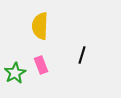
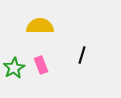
yellow semicircle: rotated 88 degrees clockwise
green star: moved 1 px left, 5 px up
